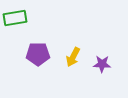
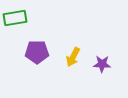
purple pentagon: moved 1 px left, 2 px up
